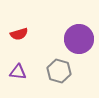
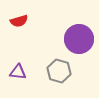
red semicircle: moved 13 px up
